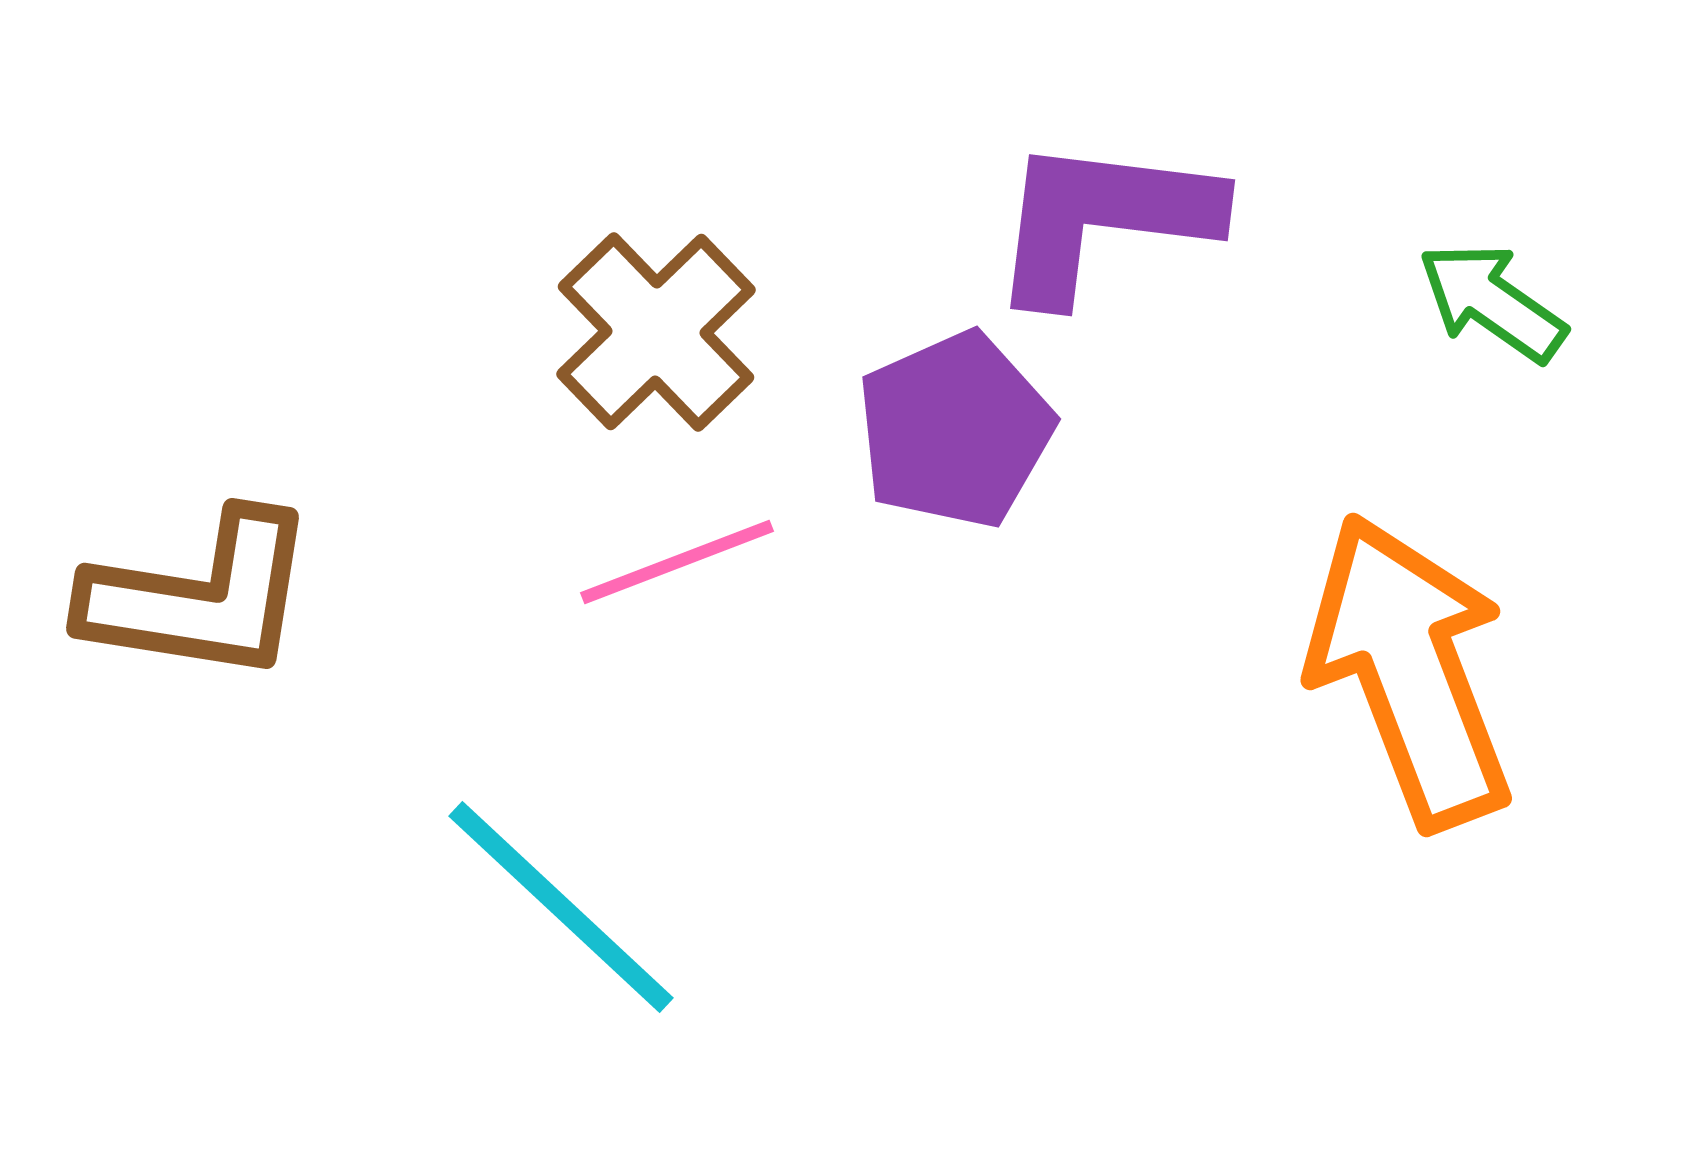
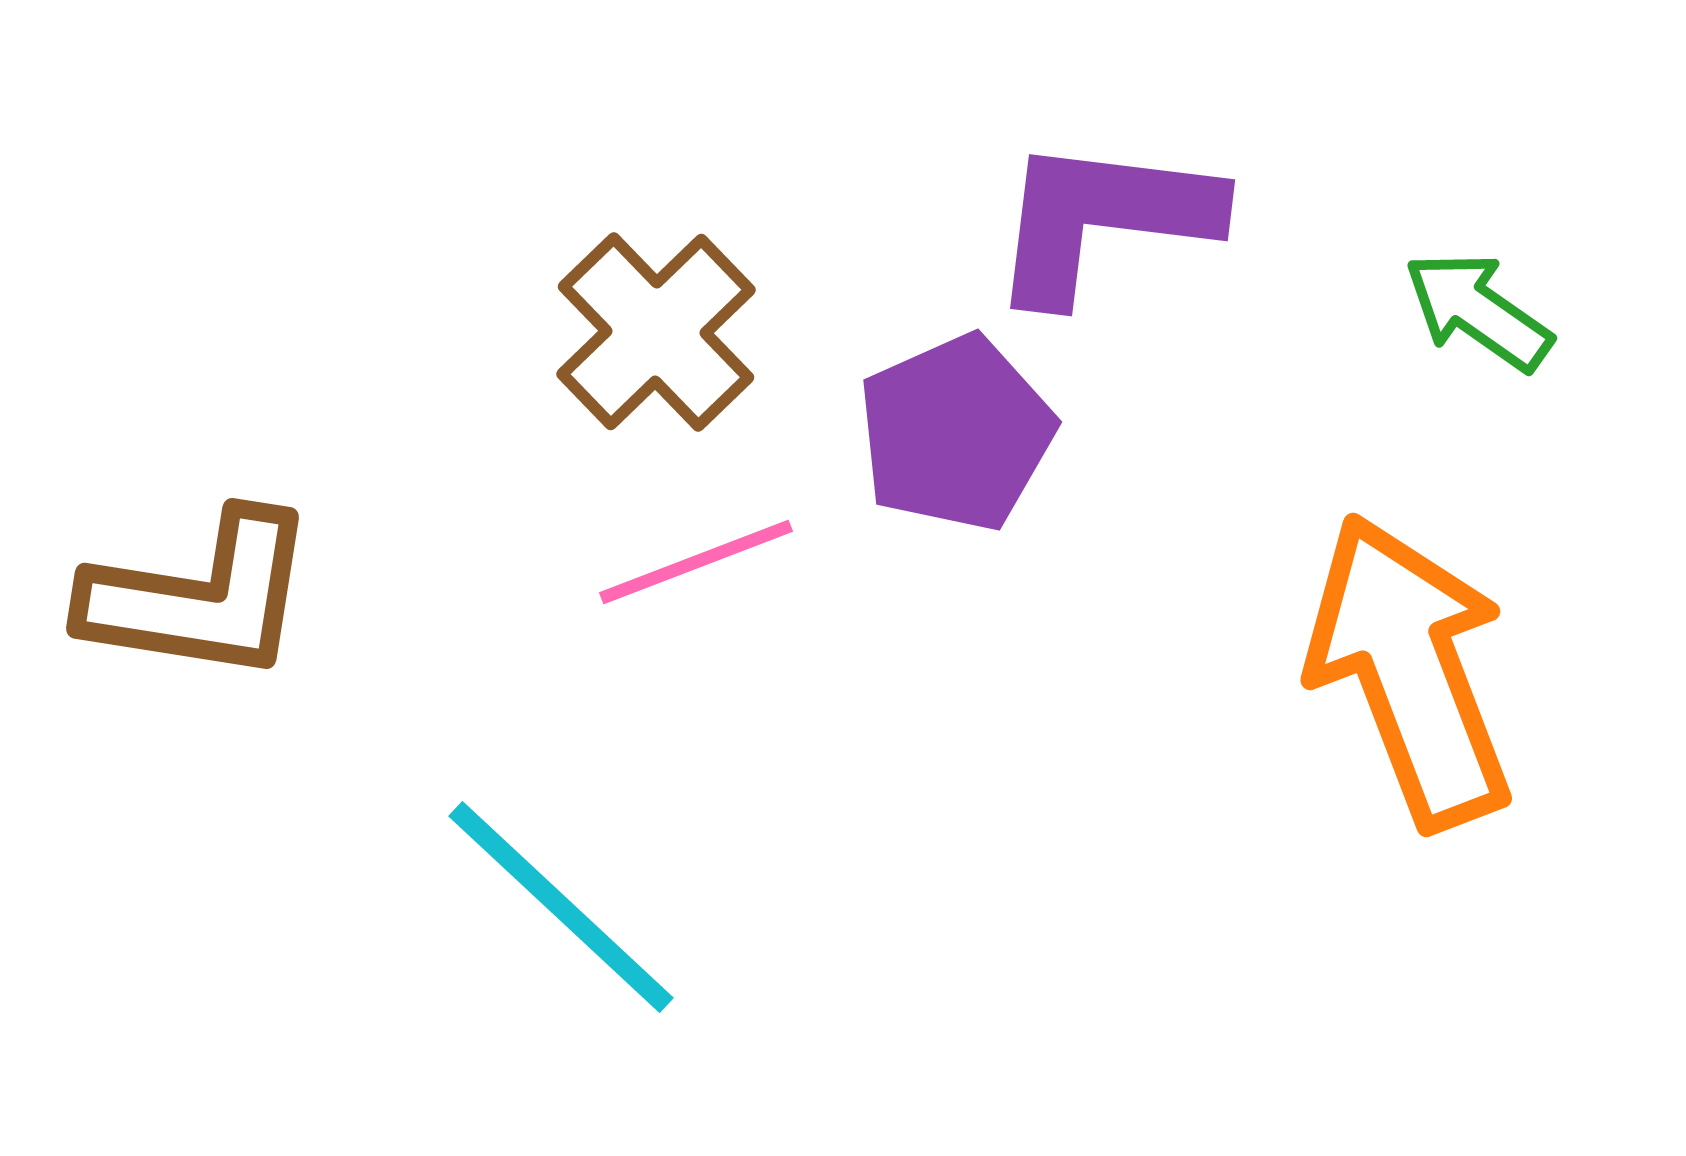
green arrow: moved 14 px left, 9 px down
purple pentagon: moved 1 px right, 3 px down
pink line: moved 19 px right
